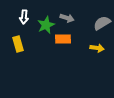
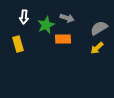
gray semicircle: moved 3 px left, 5 px down
yellow arrow: rotated 128 degrees clockwise
